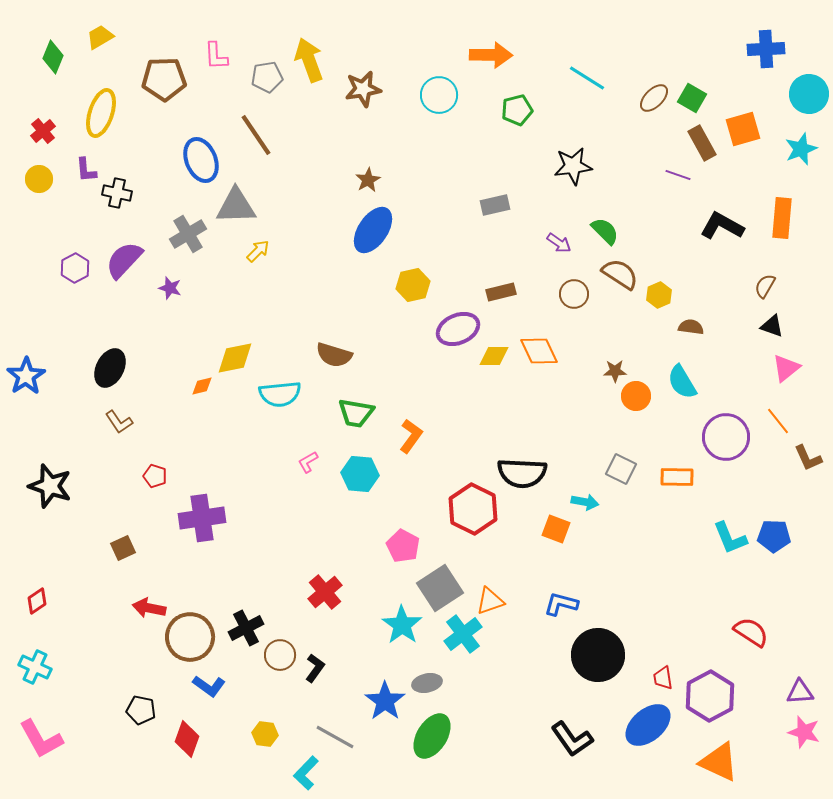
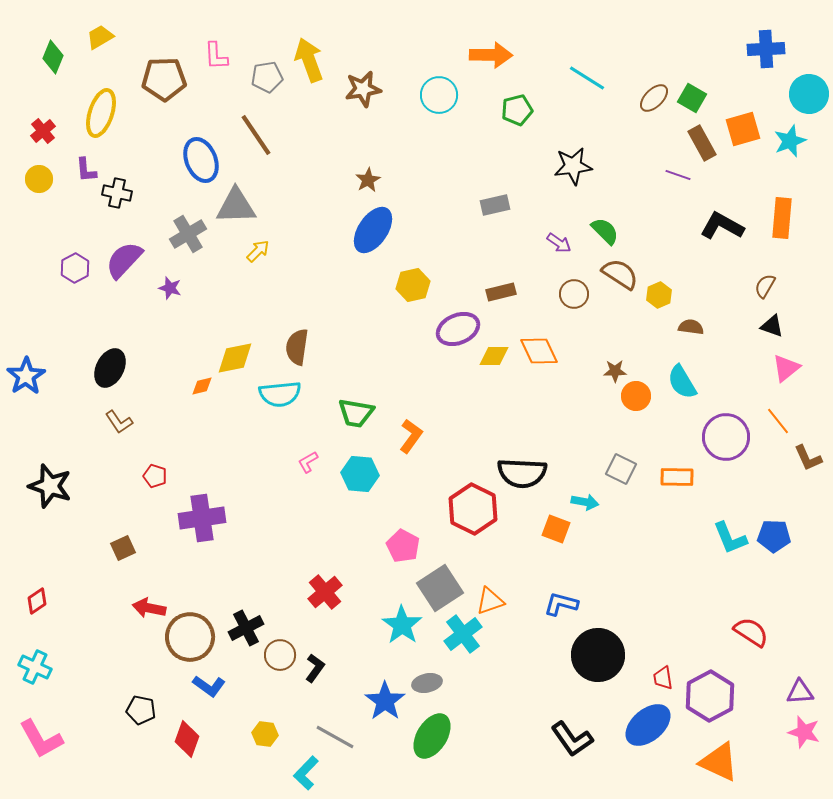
cyan star at (801, 149): moved 11 px left, 8 px up
brown semicircle at (334, 355): moved 37 px left, 8 px up; rotated 81 degrees clockwise
